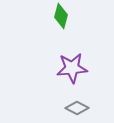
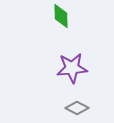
green diamond: rotated 15 degrees counterclockwise
